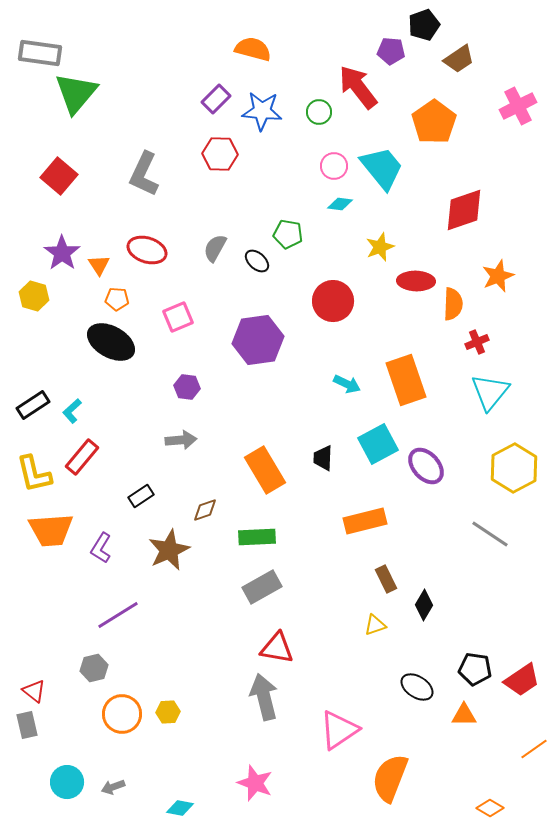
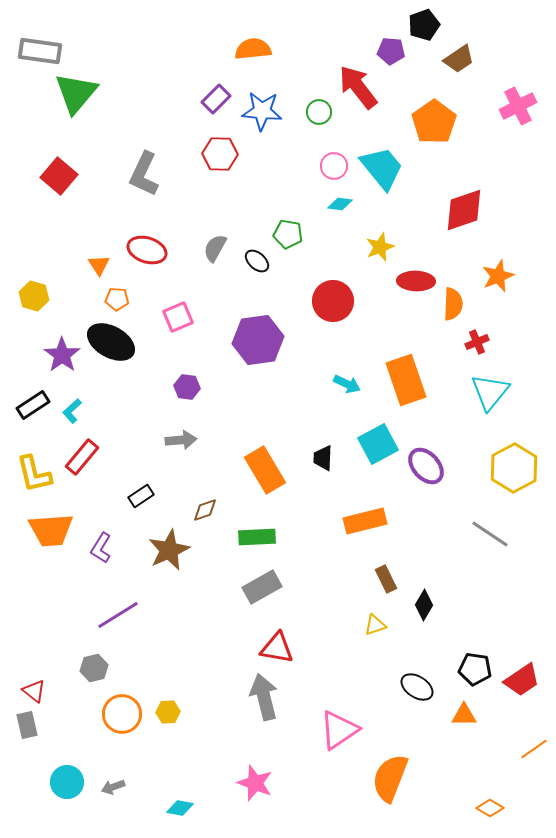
orange semicircle at (253, 49): rotated 21 degrees counterclockwise
gray rectangle at (40, 53): moved 2 px up
purple star at (62, 253): moved 102 px down
